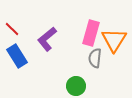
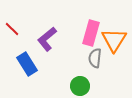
blue rectangle: moved 10 px right, 8 px down
green circle: moved 4 px right
